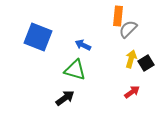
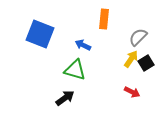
orange rectangle: moved 14 px left, 3 px down
gray semicircle: moved 10 px right, 8 px down
blue square: moved 2 px right, 3 px up
yellow arrow: rotated 18 degrees clockwise
red arrow: rotated 63 degrees clockwise
